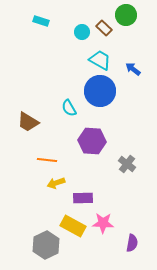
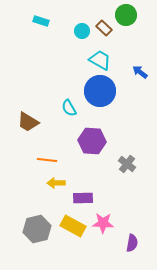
cyan circle: moved 1 px up
blue arrow: moved 7 px right, 3 px down
yellow arrow: rotated 18 degrees clockwise
gray hexagon: moved 9 px left, 16 px up; rotated 12 degrees clockwise
